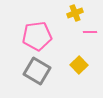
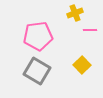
pink line: moved 2 px up
pink pentagon: moved 1 px right
yellow square: moved 3 px right
